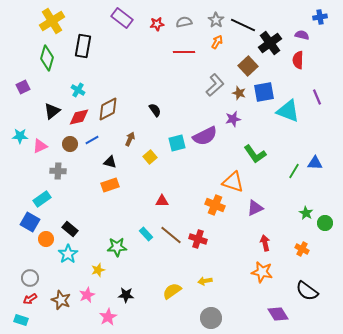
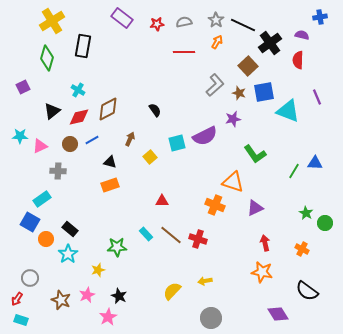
yellow semicircle at (172, 291): rotated 12 degrees counterclockwise
black star at (126, 295): moved 7 px left, 1 px down; rotated 21 degrees clockwise
red arrow at (30, 299): moved 13 px left; rotated 24 degrees counterclockwise
